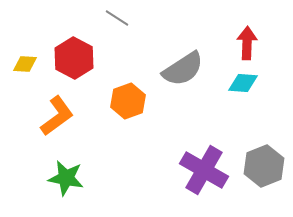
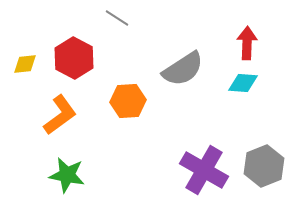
yellow diamond: rotated 10 degrees counterclockwise
orange hexagon: rotated 16 degrees clockwise
orange L-shape: moved 3 px right, 1 px up
green star: moved 1 px right, 3 px up
